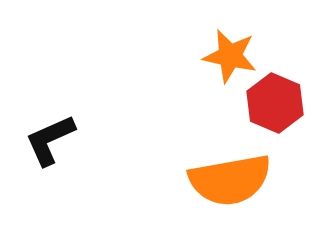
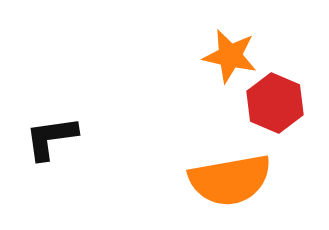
black L-shape: moved 1 px right, 2 px up; rotated 16 degrees clockwise
